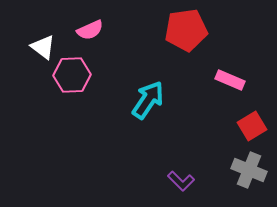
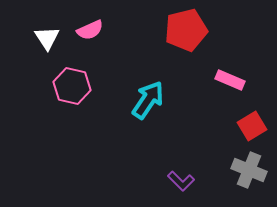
red pentagon: rotated 6 degrees counterclockwise
white triangle: moved 4 px right, 9 px up; rotated 20 degrees clockwise
pink hexagon: moved 11 px down; rotated 15 degrees clockwise
